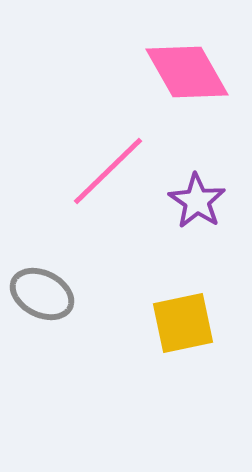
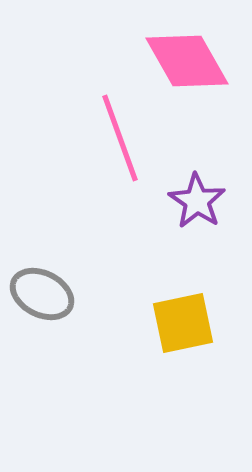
pink diamond: moved 11 px up
pink line: moved 12 px right, 33 px up; rotated 66 degrees counterclockwise
